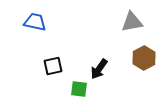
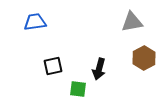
blue trapezoid: rotated 20 degrees counterclockwise
black arrow: rotated 20 degrees counterclockwise
green square: moved 1 px left
